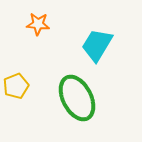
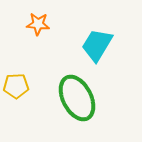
yellow pentagon: rotated 20 degrees clockwise
